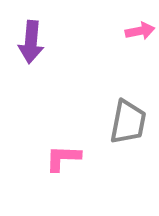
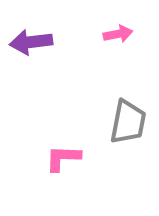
pink arrow: moved 22 px left, 3 px down
purple arrow: rotated 78 degrees clockwise
